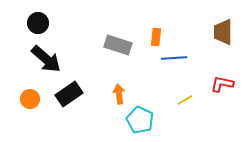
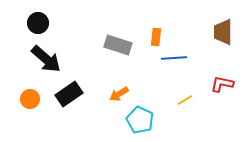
orange arrow: rotated 114 degrees counterclockwise
